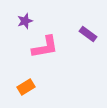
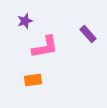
purple rectangle: rotated 12 degrees clockwise
orange rectangle: moved 7 px right, 7 px up; rotated 24 degrees clockwise
